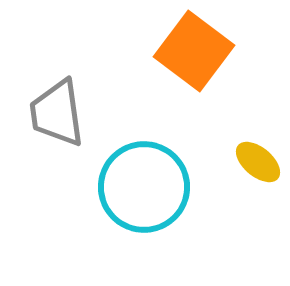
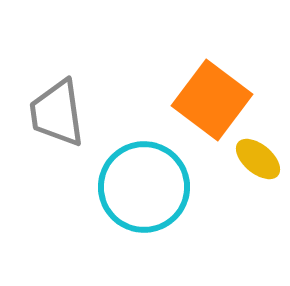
orange square: moved 18 px right, 49 px down
yellow ellipse: moved 3 px up
